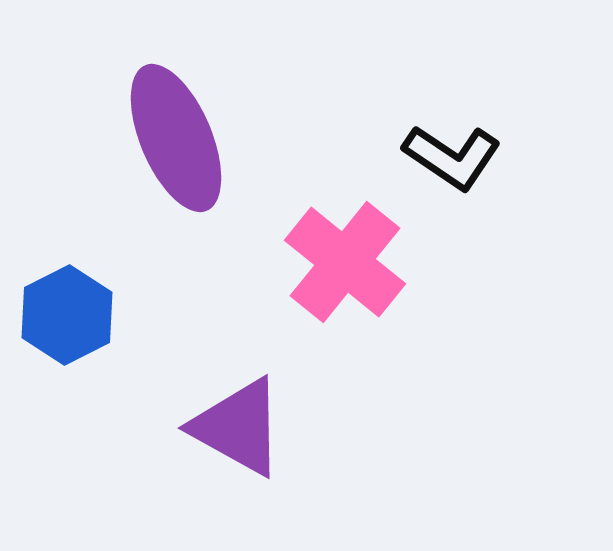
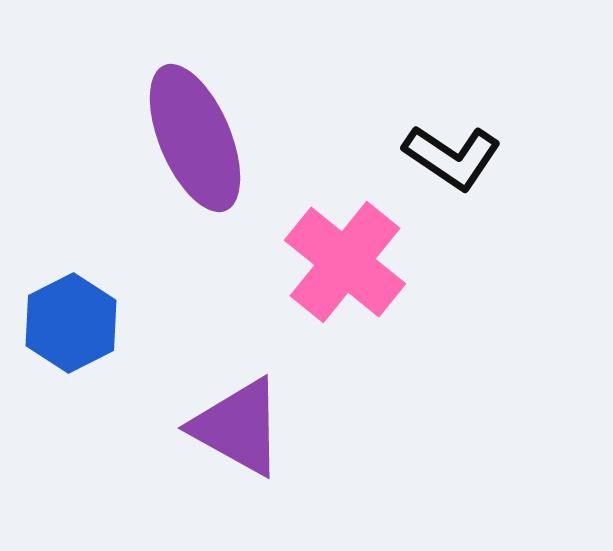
purple ellipse: moved 19 px right
blue hexagon: moved 4 px right, 8 px down
